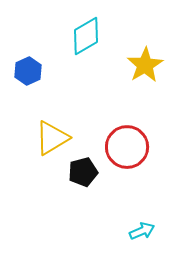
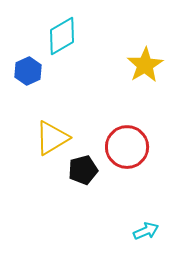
cyan diamond: moved 24 px left
black pentagon: moved 2 px up
cyan arrow: moved 4 px right
